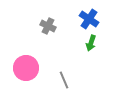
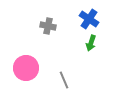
gray cross: rotated 14 degrees counterclockwise
